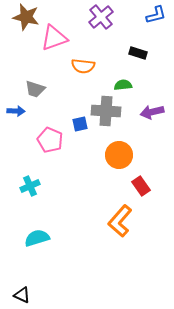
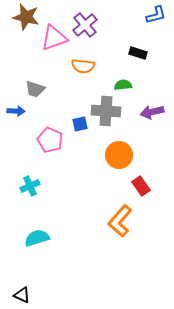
purple cross: moved 16 px left, 8 px down
